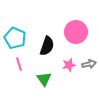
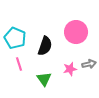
black semicircle: moved 2 px left
pink star: moved 1 px right, 4 px down
